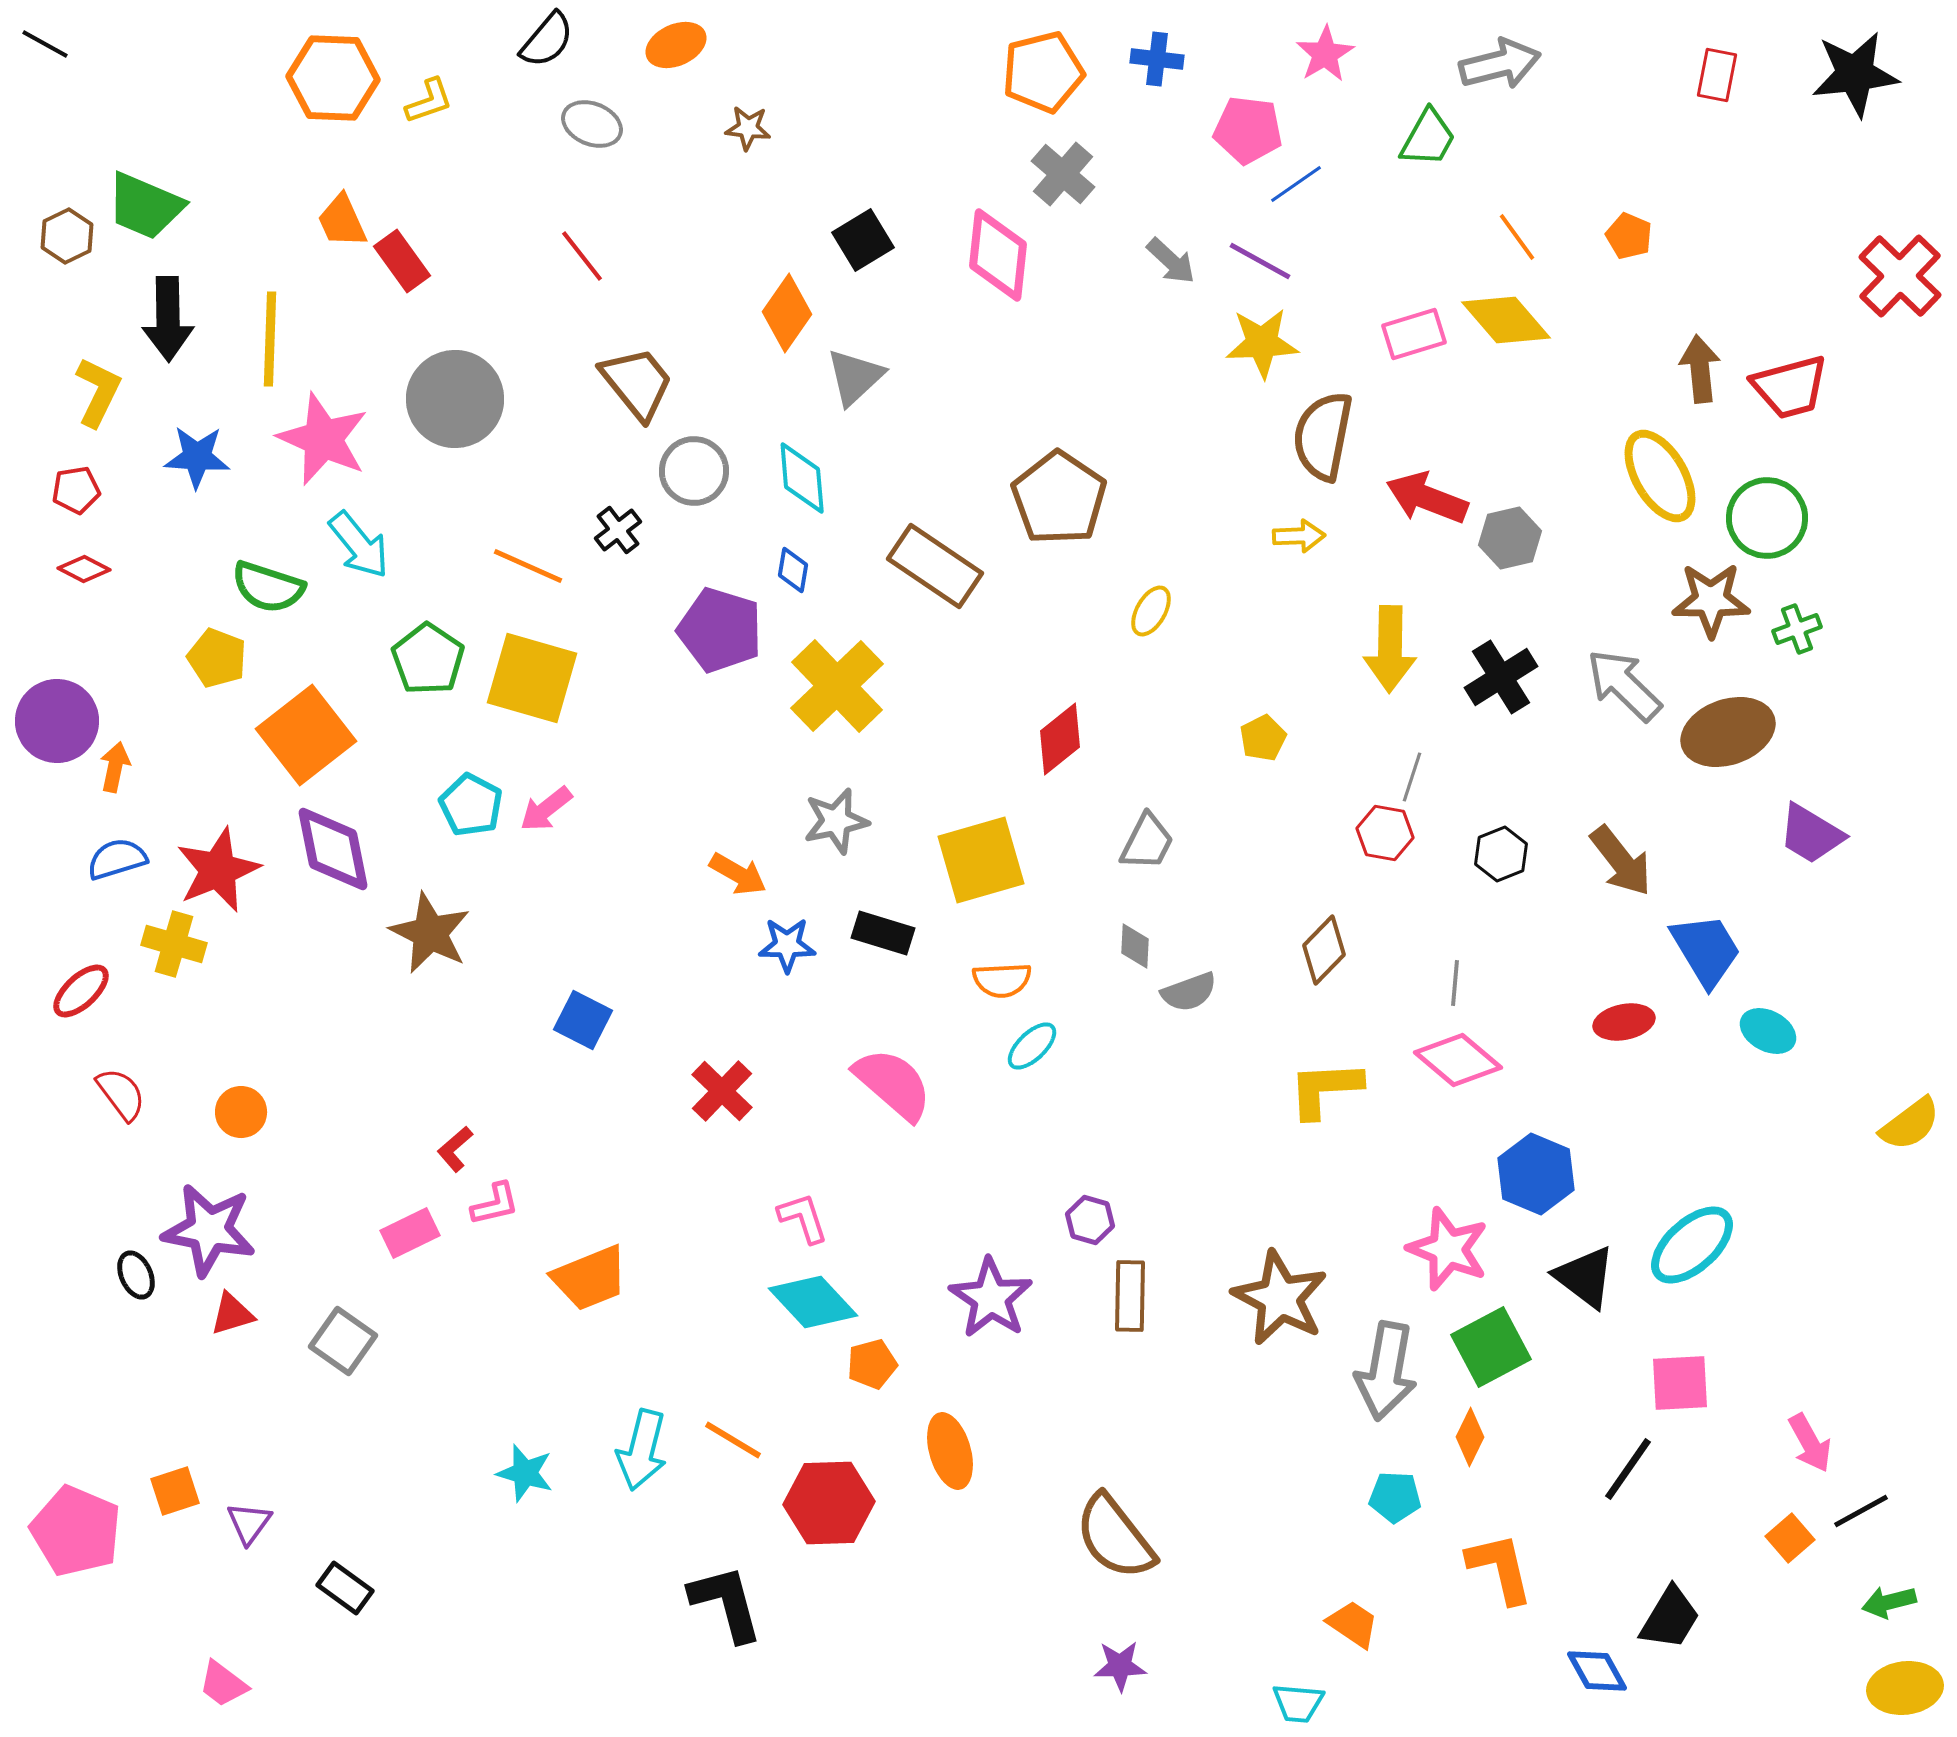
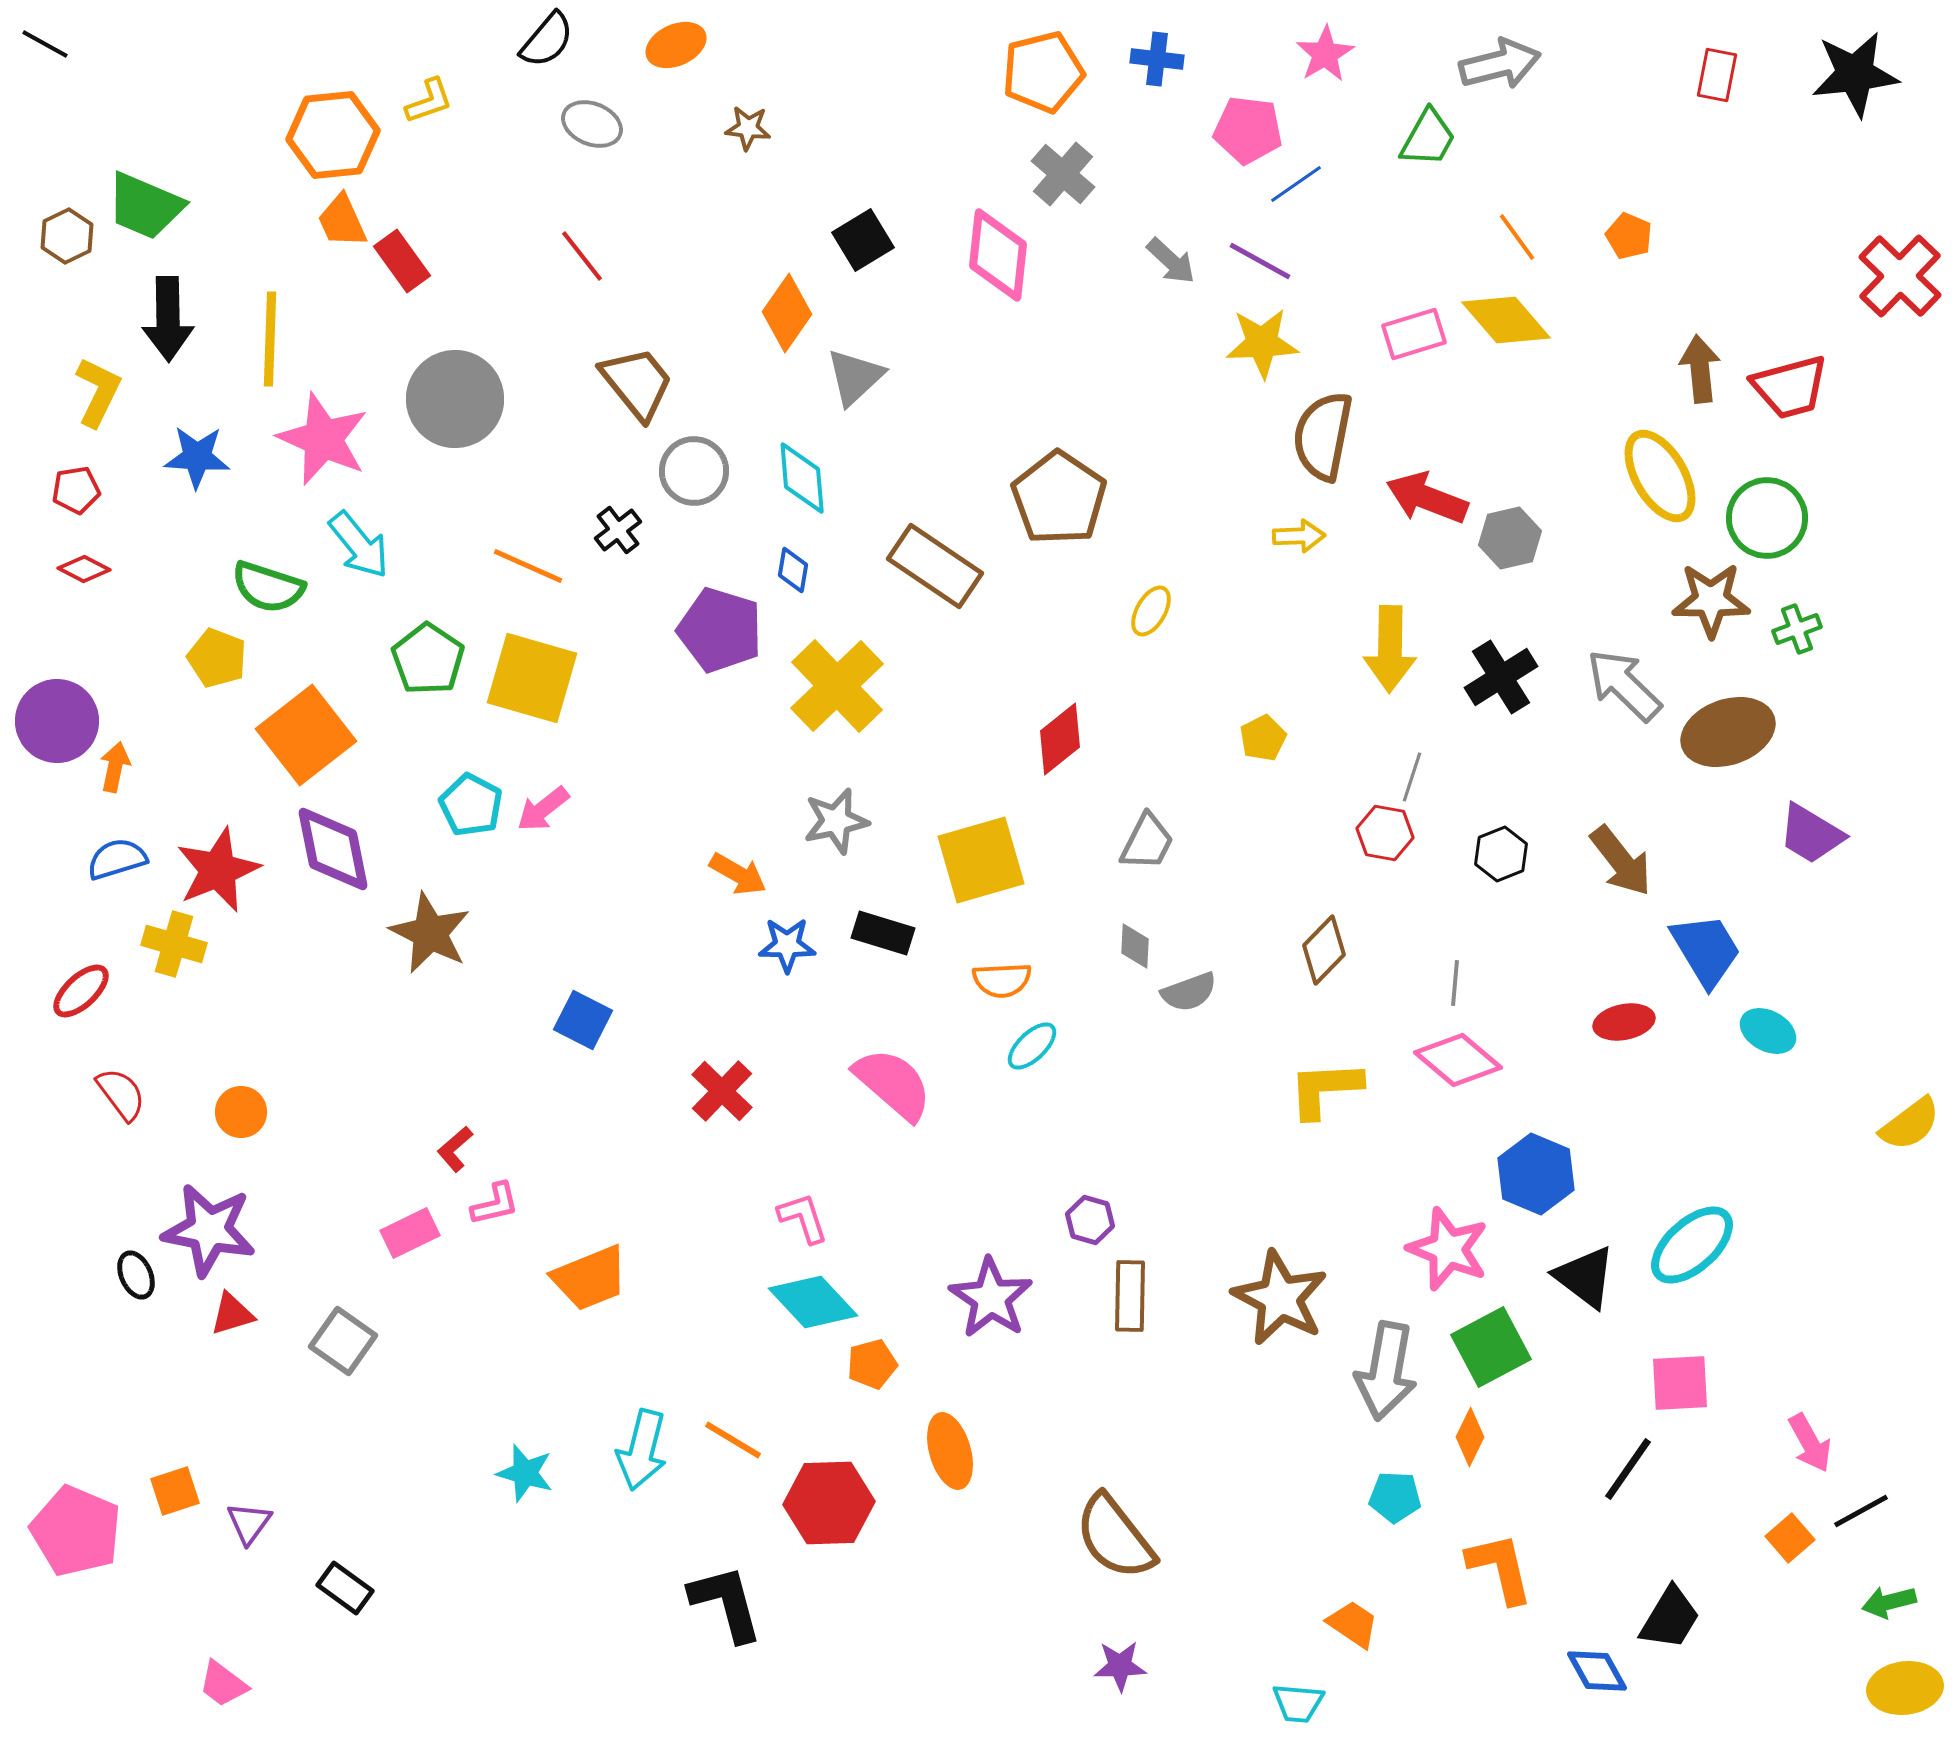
orange hexagon at (333, 78): moved 57 px down; rotated 8 degrees counterclockwise
pink arrow at (546, 809): moved 3 px left
